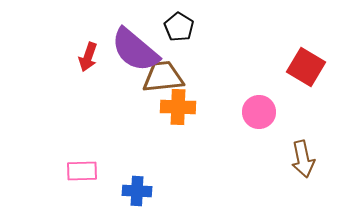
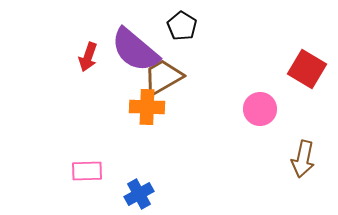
black pentagon: moved 3 px right, 1 px up
red square: moved 1 px right, 2 px down
brown trapezoid: rotated 24 degrees counterclockwise
orange cross: moved 31 px left
pink circle: moved 1 px right, 3 px up
brown arrow: rotated 24 degrees clockwise
pink rectangle: moved 5 px right
blue cross: moved 2 px right, 3 px down; rotated 32 degrees counterclockwise
